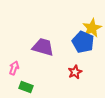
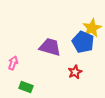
purple trapezoid: moved 7 px right
pink arrow: moved 1 px left, 5 px up
